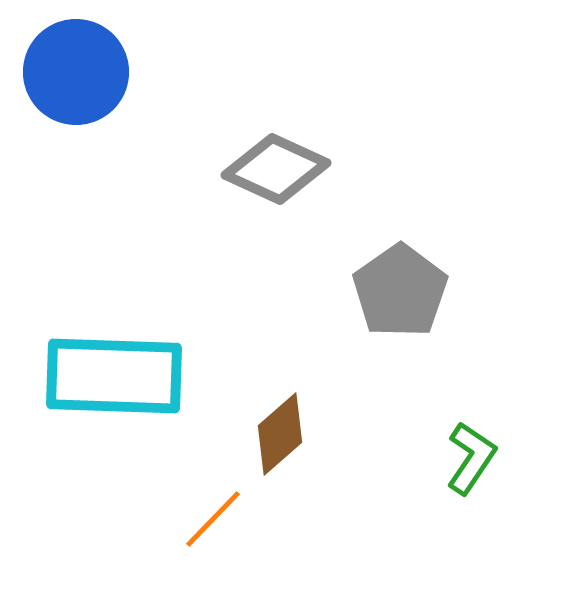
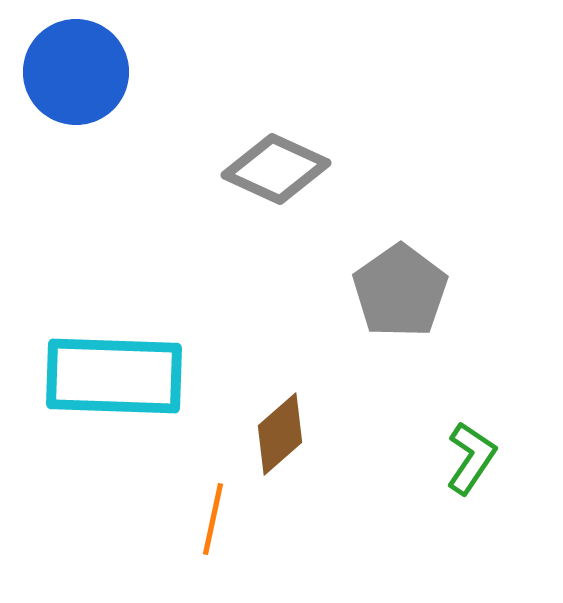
orange line: rotated 32 degrees counterclockwise
